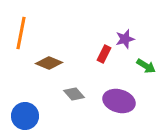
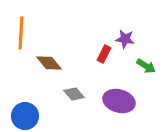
orange line: rotated 8 degrees counterclockwise
purple star: rotated 24 degrees clockwise
brown diamond: rotated 28 degrees clockwise
